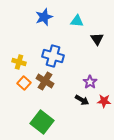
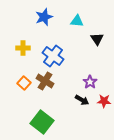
blue cross: rotated 20 degrees clockwise
yellow cross: moved 4 px right, 14 px up; rotated 16 degrees counterclockwise
